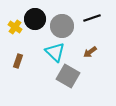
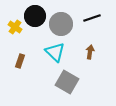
black circle: moved 3 px up
gray circle: moved 1 px left, 2 px up
brown arrow: rotated 136 degrees clockwise
brown rectangle: moved 2 px right
gray square: moved 1 px left, 6 px down
